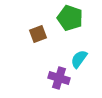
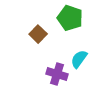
brown square: rotated 24 degrees counterclockwise
purple cross: moved 2 px left, 4 px up
